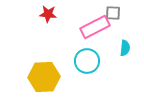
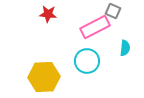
gray square: moved 2 px up; rotated 21 degrees clockwise
